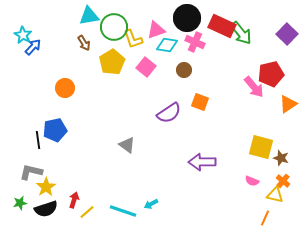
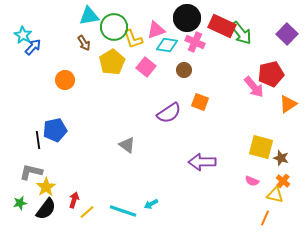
orange circle: moved 8 px up
black semicircle: rotated 35 degrees counterclockwise
